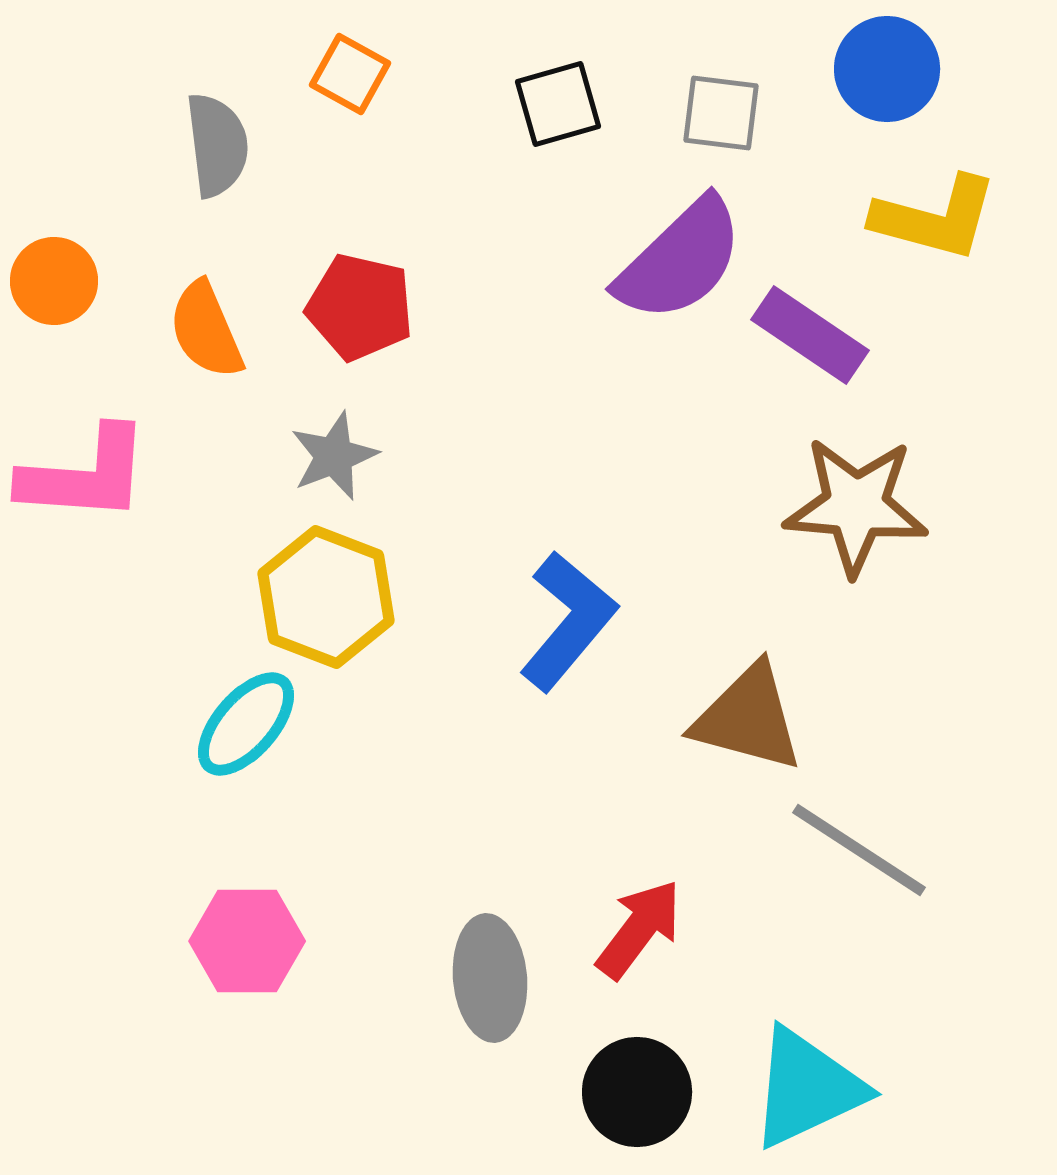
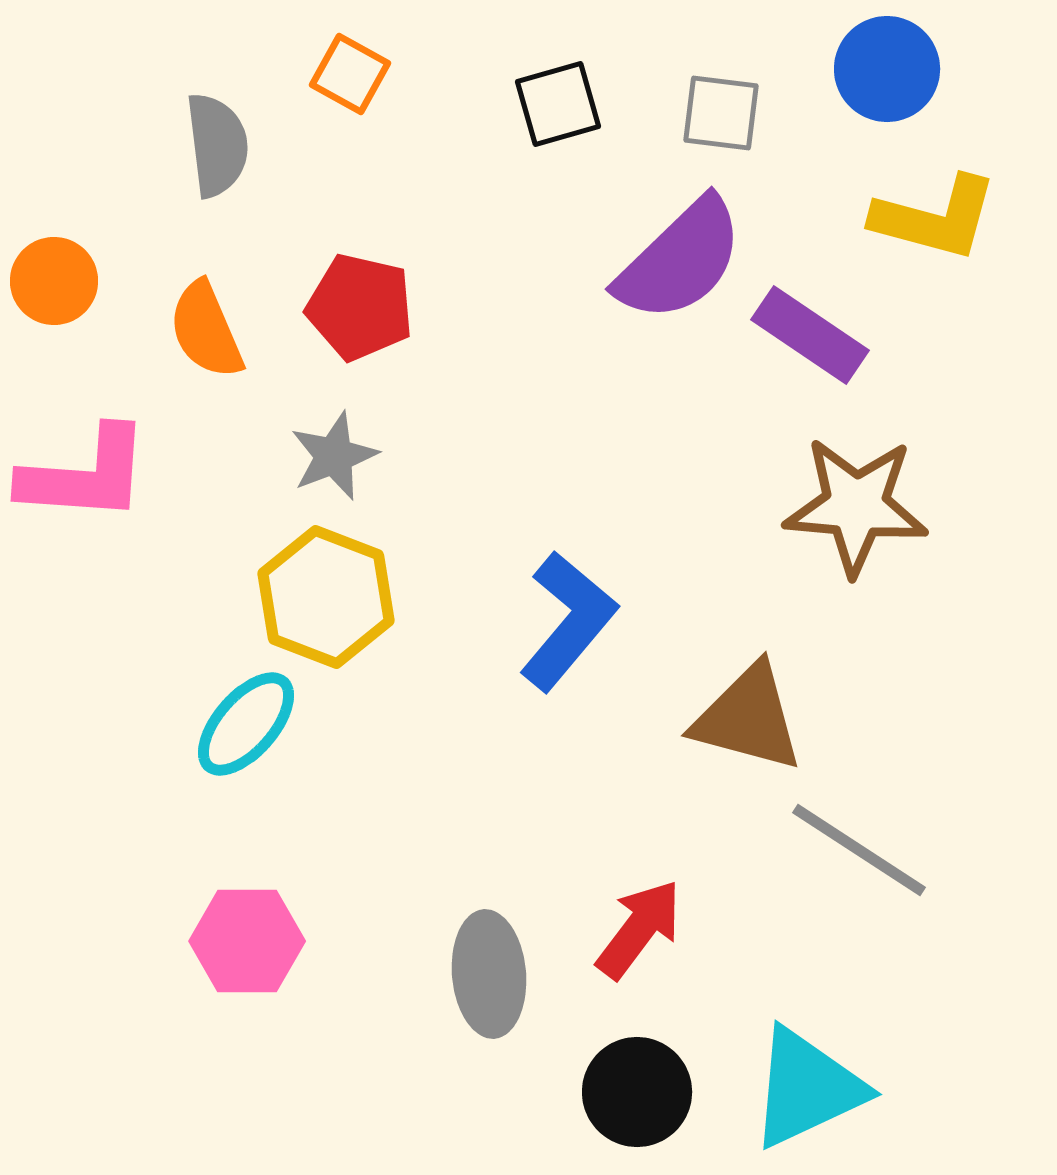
gray ellipse: moved 1 px left, 4 px up
